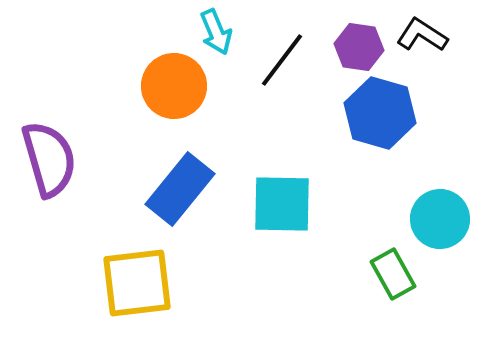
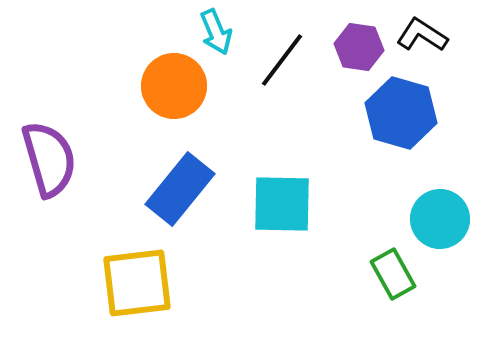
blue hexagon: moved 21 px right
